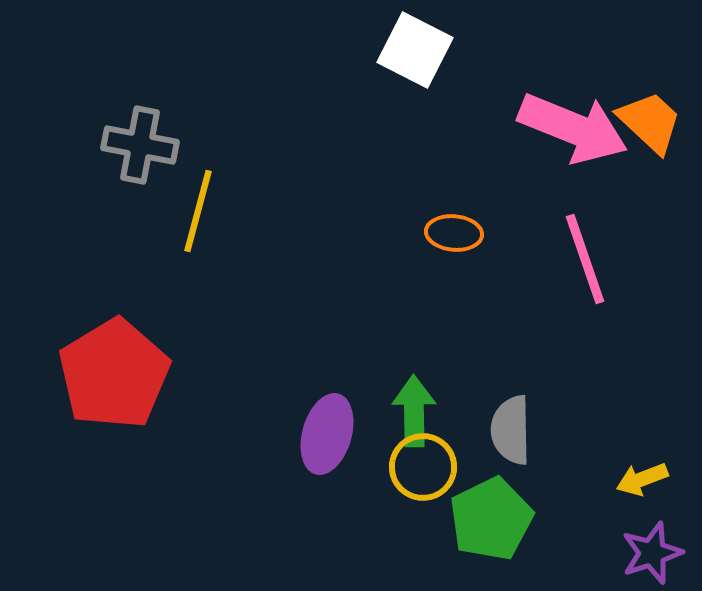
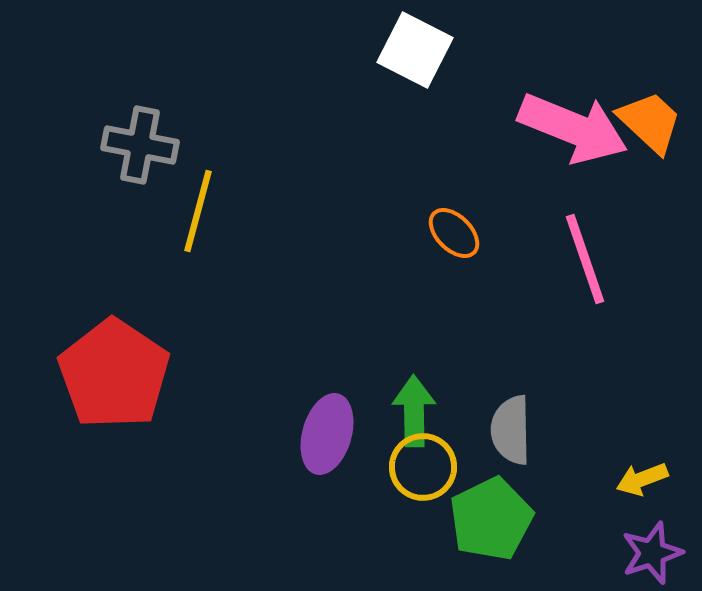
orange ellipse: rotated 40 degrees clockwise
red pentagon: rotated 7 degrees counterclockwise
